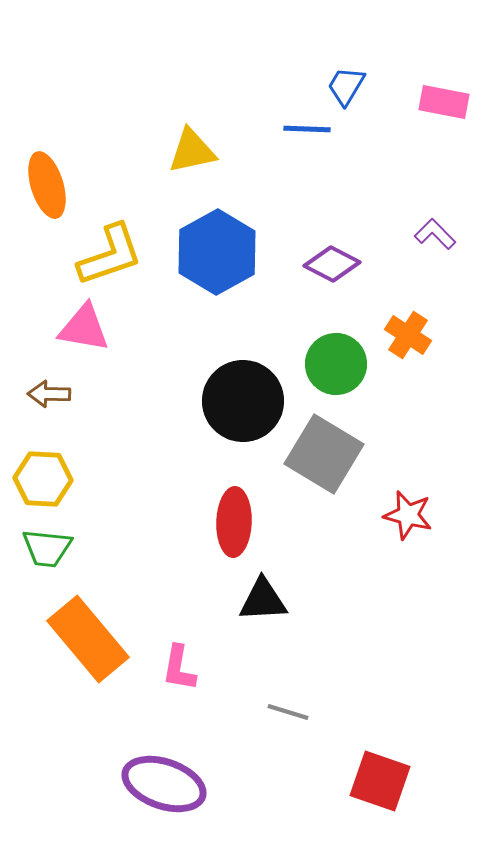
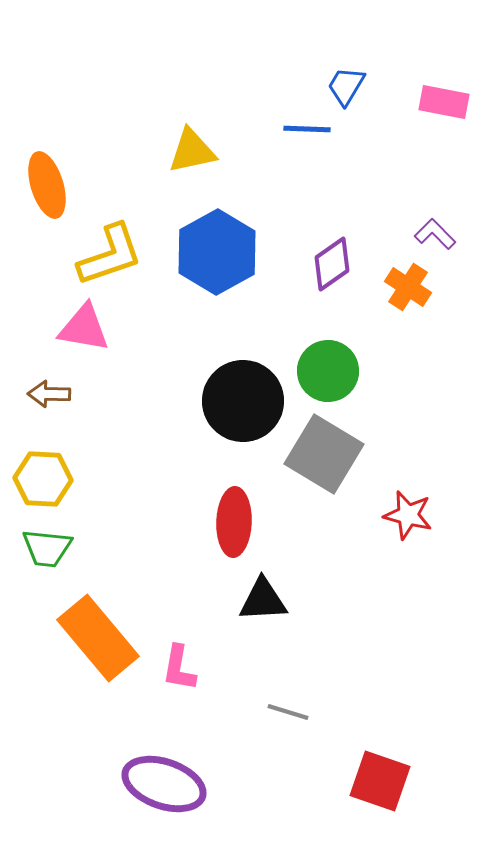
purple diamond: rotated 62 degrees counterclockwise
orange cross: moved 48 px up
green circle: moved 8 px left, 7 px down
orange rectangle: moved 10 px right, 1 px up
